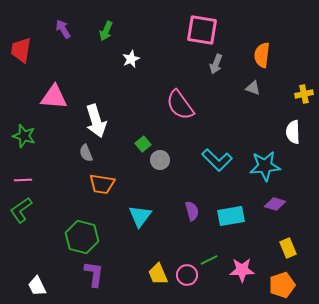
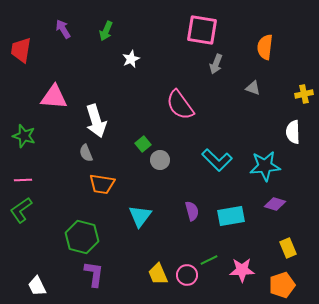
orange semicircle: moved 3 px right, 8 px up
